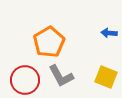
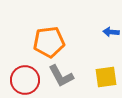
blue arrow: moved 2 px right, 1 px up
orange pentagon: rotated 24 degrees clockwise
yellow square: rotated 30 degrees counterclockwise
